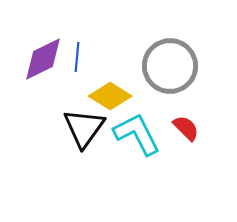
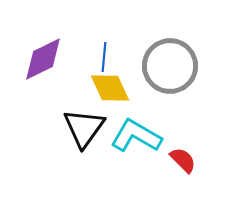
blue line: moved 27 px right
yellow diamond: moved 8 px up; rotated 33 degrees clockwise
red semicircle: moved 3 px left, 32 px down
cyan L-shape: moved 1 px left, 2 px down; rotated 33 degrees counterclockwise
